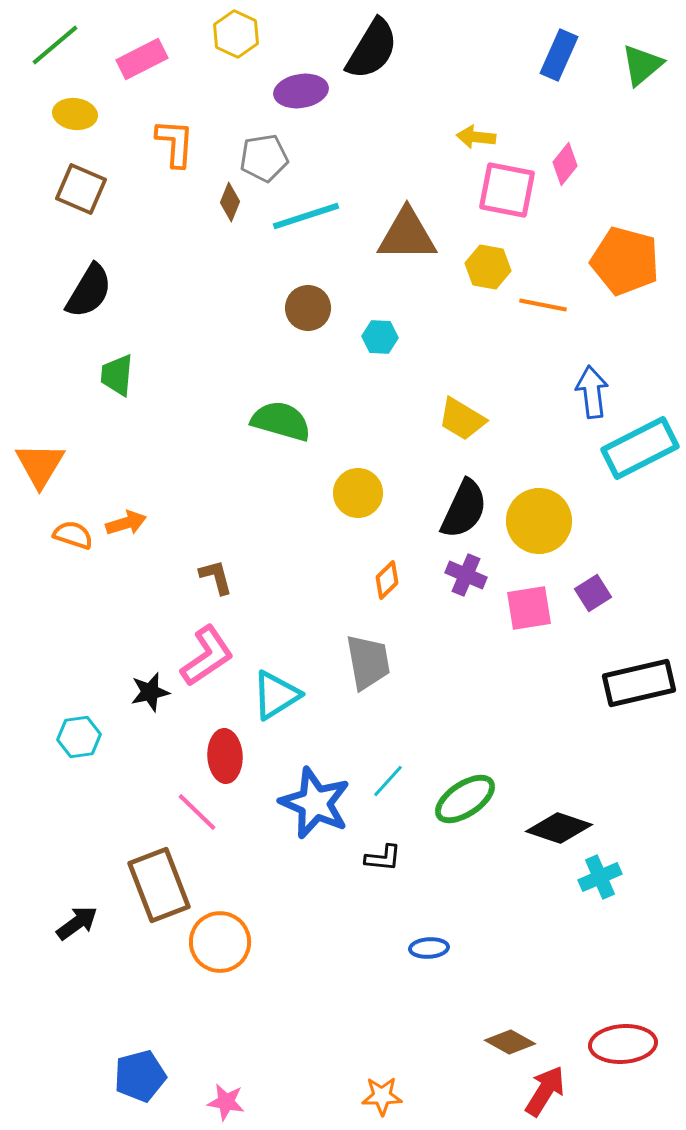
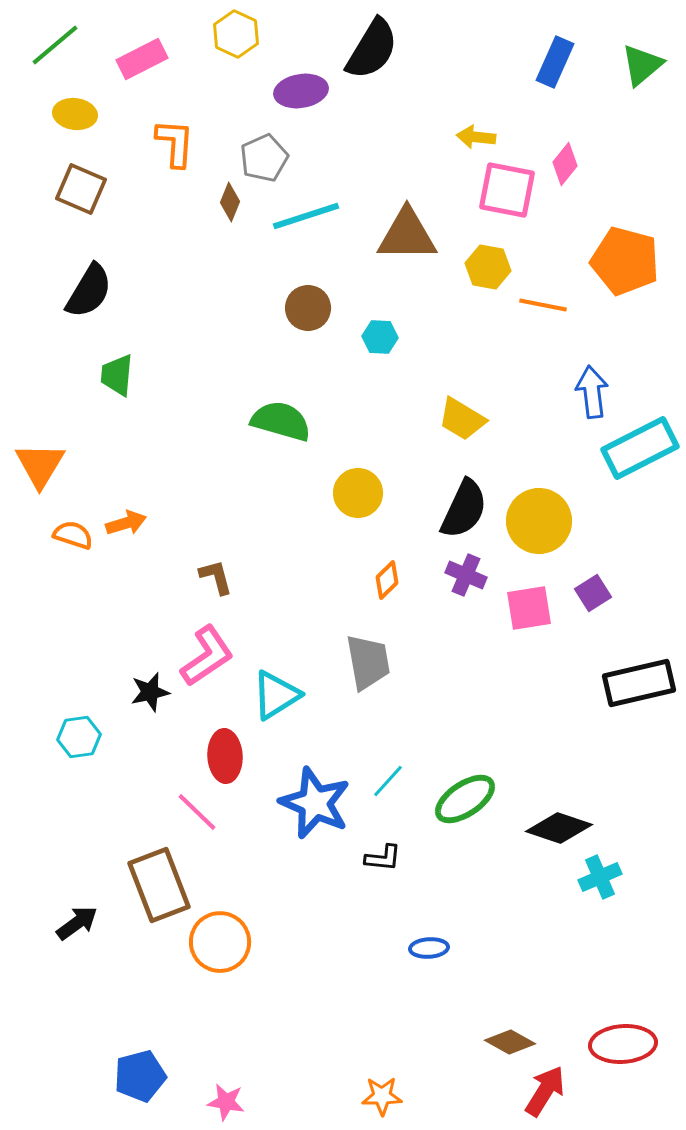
blue rectangle at (559, 55): moved 4 px left, 7 px down
gray pentagon at (264, 158): rotated 15 degrees counterclockwise
